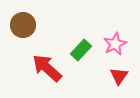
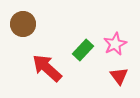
brown circle: moved 1 px up
green rectangle: moved 2 px right
red triangle: rotated 12 degrees counterclockwise
